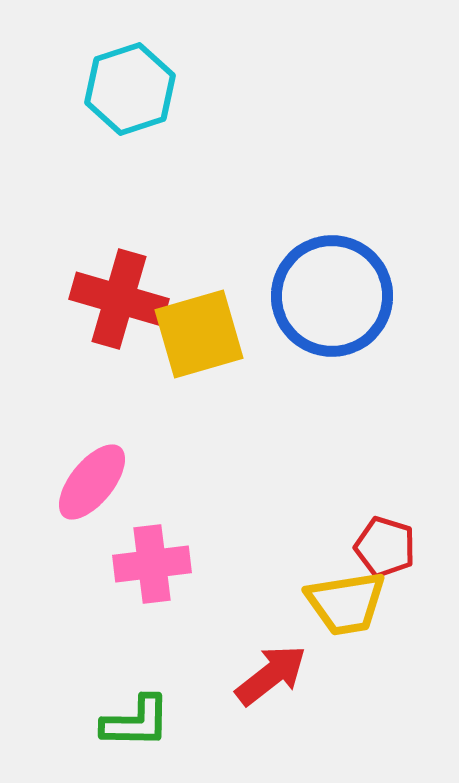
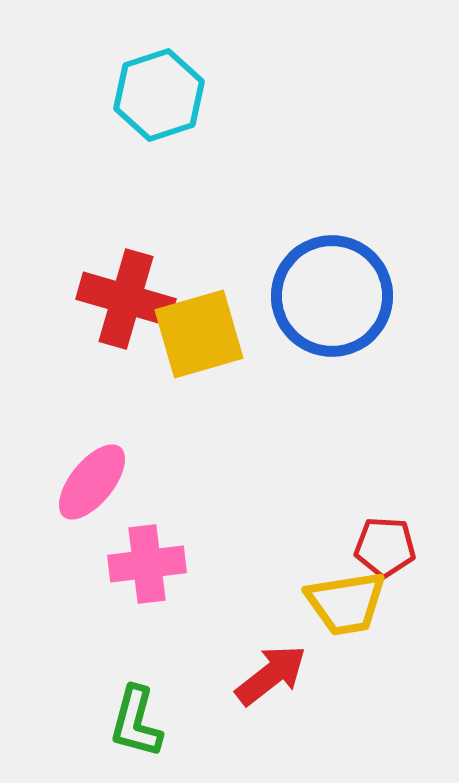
cyan hexagon: moved 29 px right, 6 px down
red cross: moved 7 px right
red pentagon: rotated 14 degrees counterclockwise
pink cross: moved 5 px left
green L-shape: rotated 104 degrees clockwise
